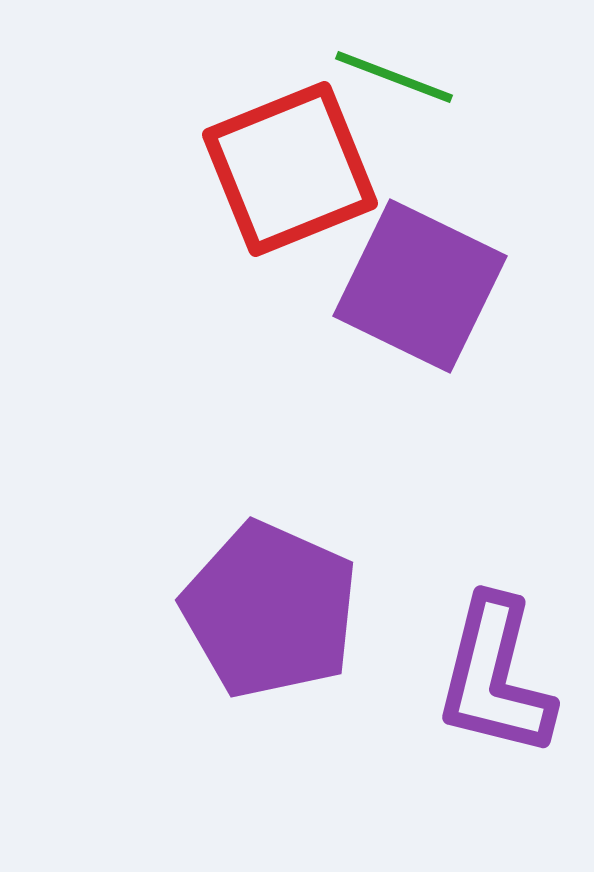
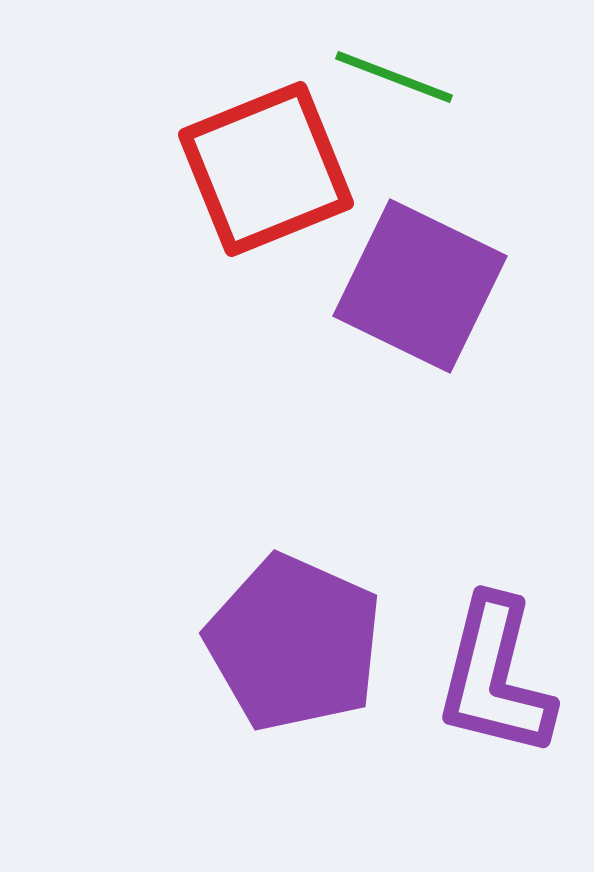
red square: moved 24 px left
purple pentagon: moved 24 px right, 33 px down
